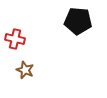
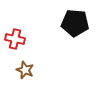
black pentagon: moved 3 px left, 2 px down
